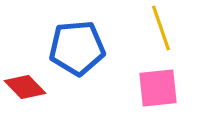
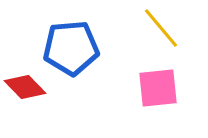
yellow line: rotated 21 degrees counterclockwise
blue pentagon: moved 6 px left
